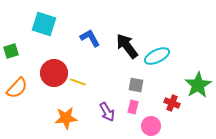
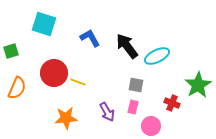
orange semicircle: rotated 20 degrees counterclockwise
